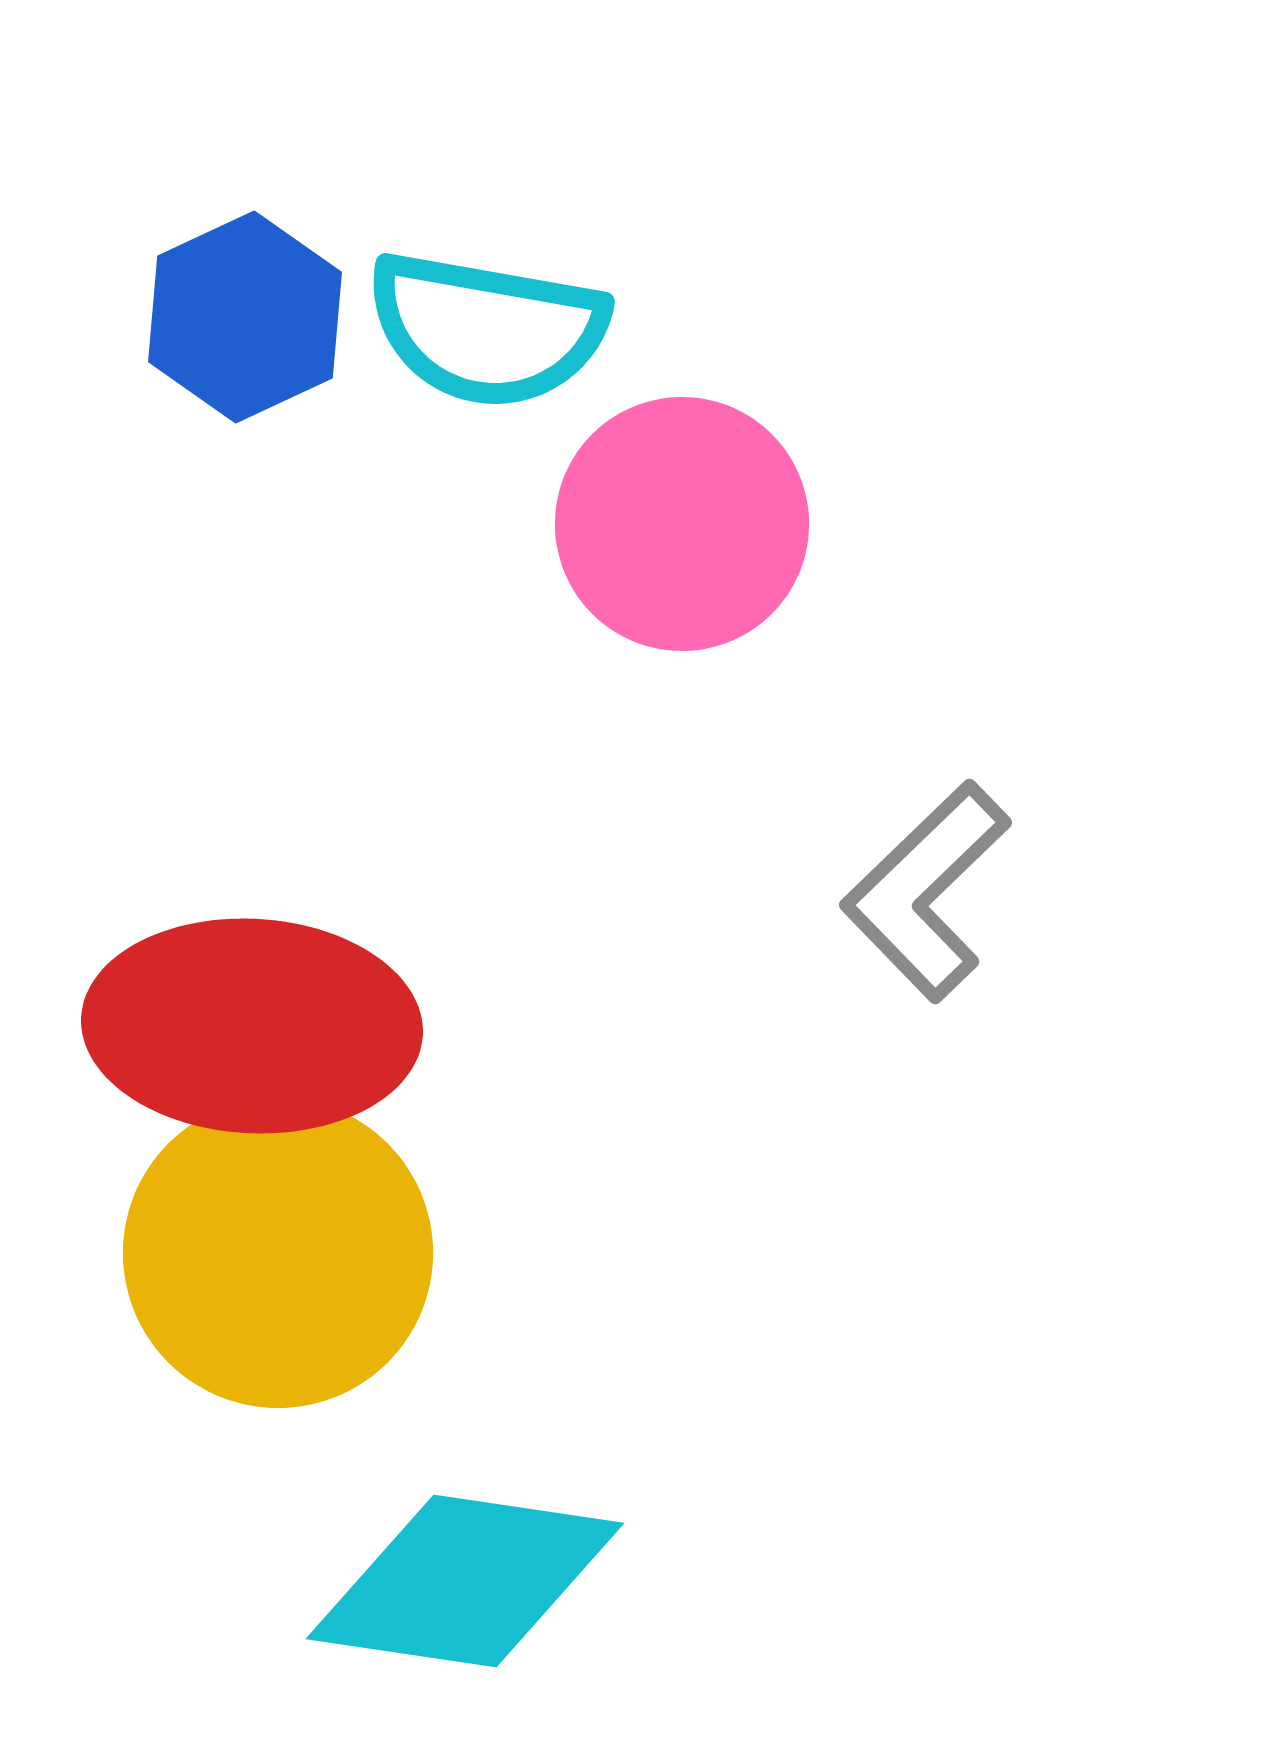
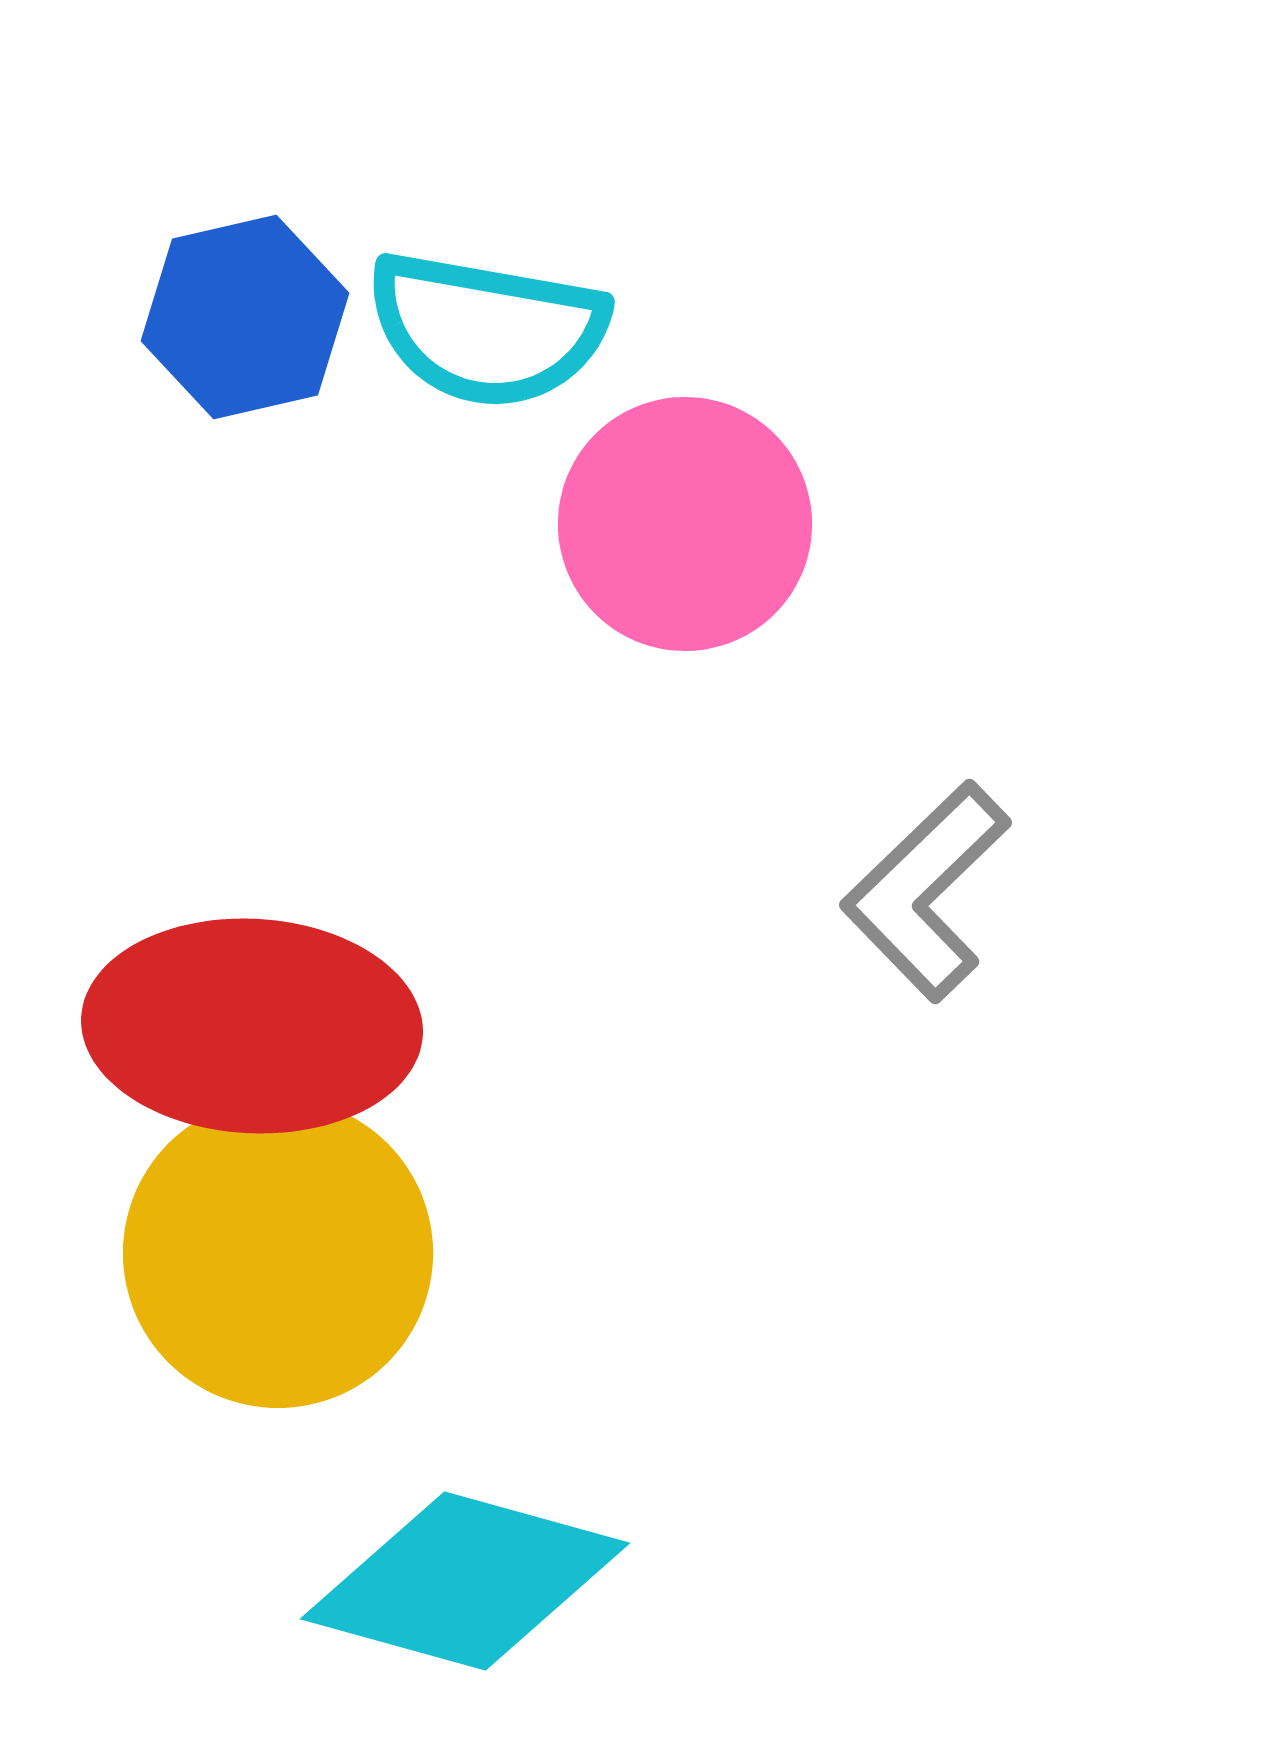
blue hexagon: rotated 12 degrees clockwise
pink circle: moved 3 px right
cyan diamond: rotated 7 degrees clockwise
